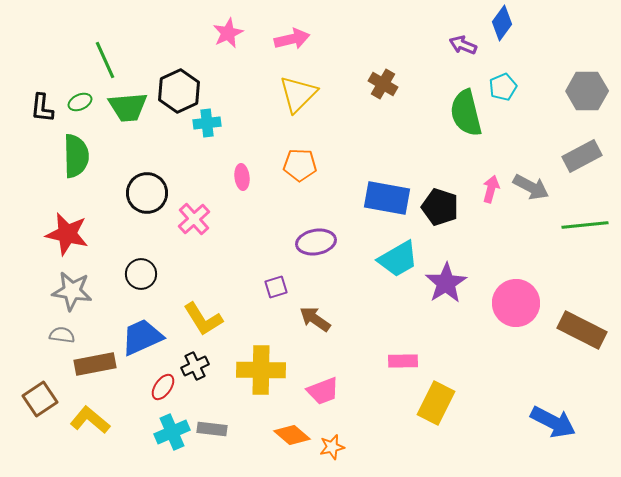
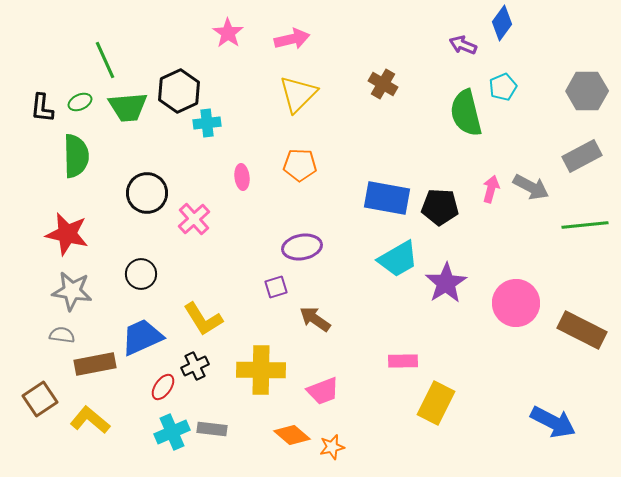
pink star at (228, 33): rotated 12 degrees counterclockwise
black pentagon at (440, 207): rotated 15 degrees counterclockwise
purple ellipse at (316, 242): moved 14 px left, 5 px down
